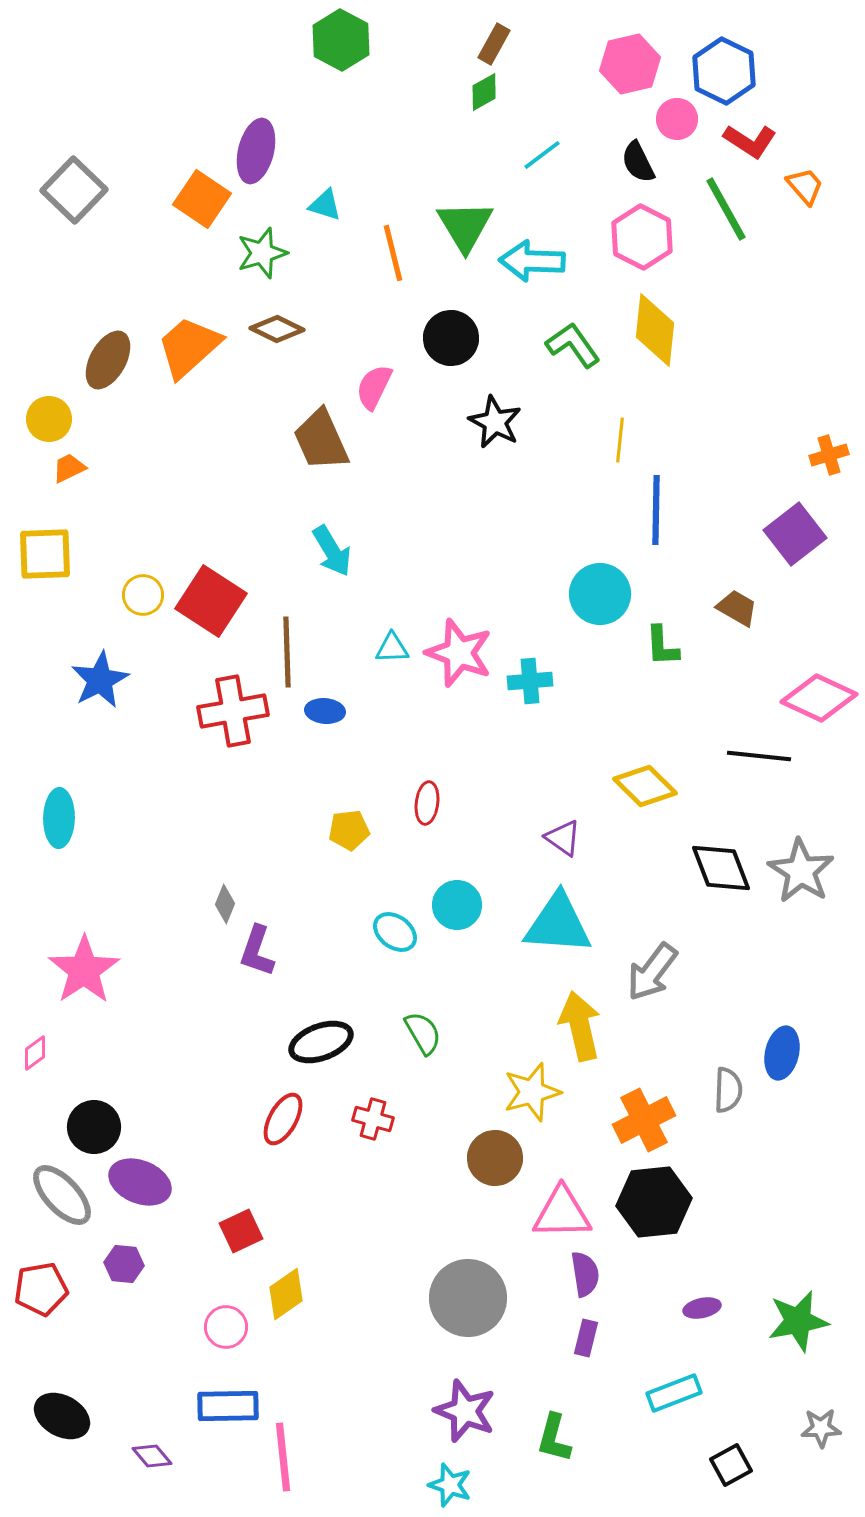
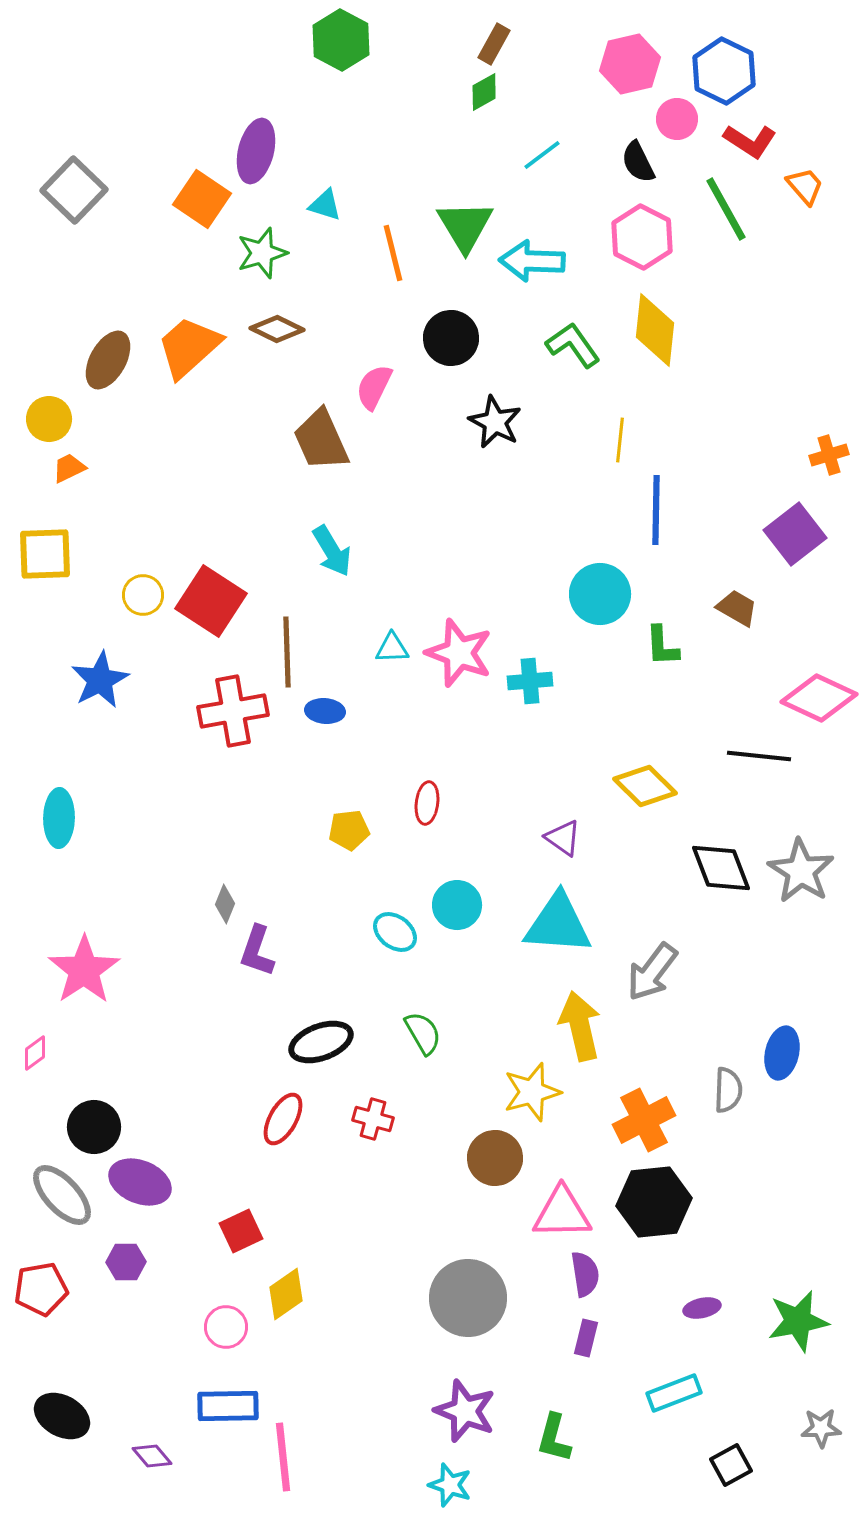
purple hexagon at (124, 1264): moved 2 px right, 2 px up; rotated 6 degrees counterclockwise
